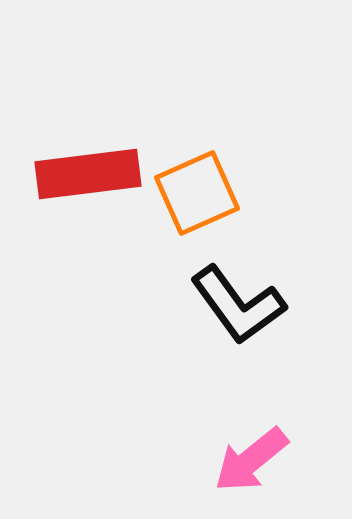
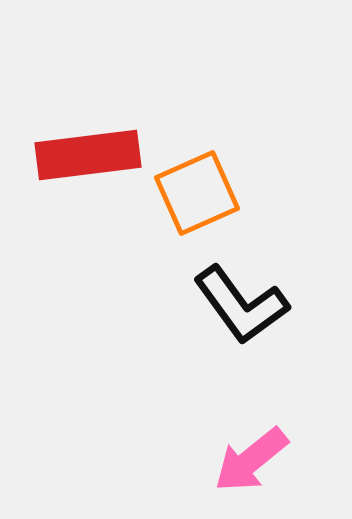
red rectangle: moved 19 px up
black L-shape: moved 3 px right
